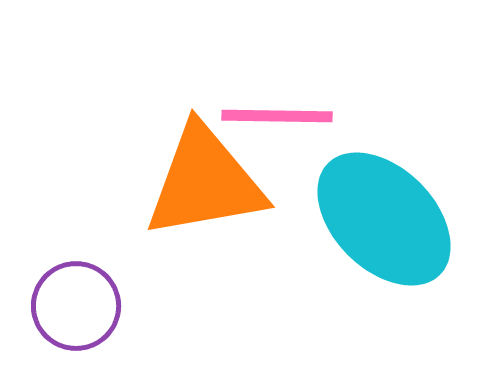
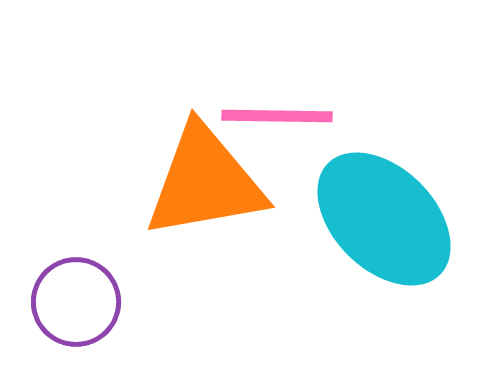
purple circle: moved 4 px up
